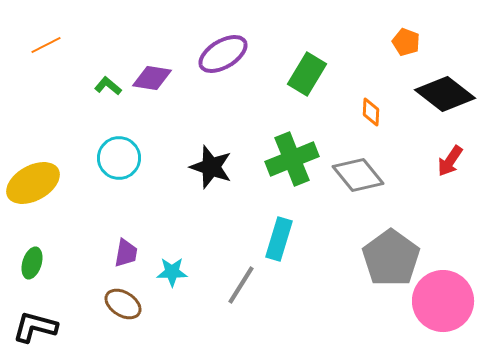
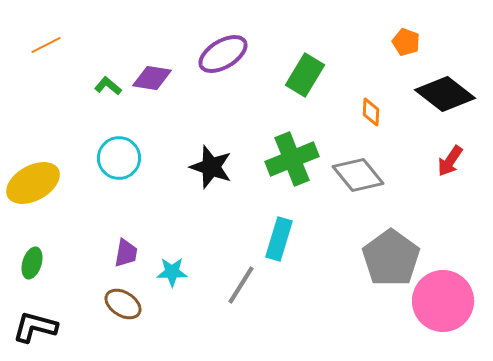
green rectangle: moved 2 px left, 1 px down
